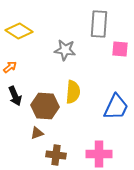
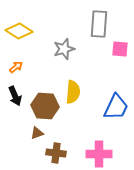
gray star: moved 1 px left, 1 px up; rotated 25 degrees counterclockwise
orange arrow: moved 6 px right
brown cross: moved 2 px up
